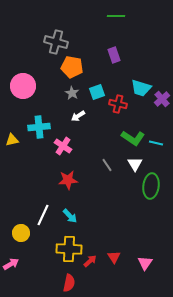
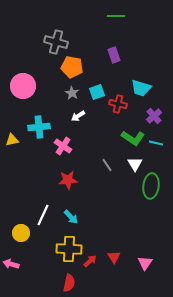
purple cross: moved 8 px left, 17 px down
cyan arrow: moved 1 px right, 1 px down
pink arrow: rotated 133 degrees counterclockwise
